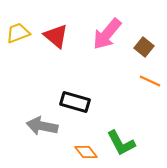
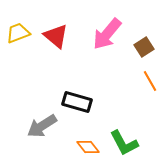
brown square: rotated 18 degrees clockwise
orange line: rotated 35 degrees clockwise
black rectangle: moved 2 px right
gray arrow: rotated 44 degrees counterclockwise
green L-shape: moved 3 px right
orange diamond: moved 2 px right, 5 px up
